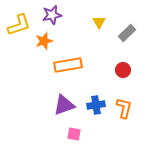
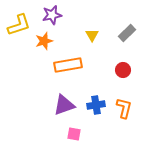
yellow triangle: moved 7 px left, 13 px down
